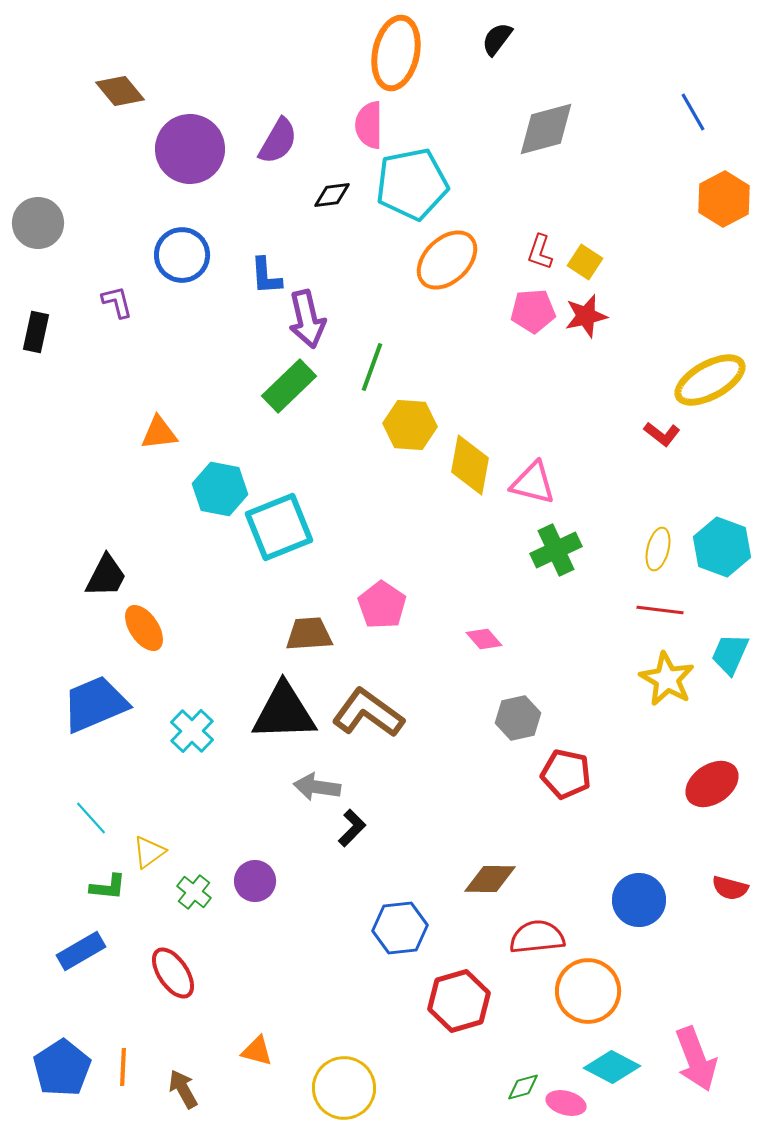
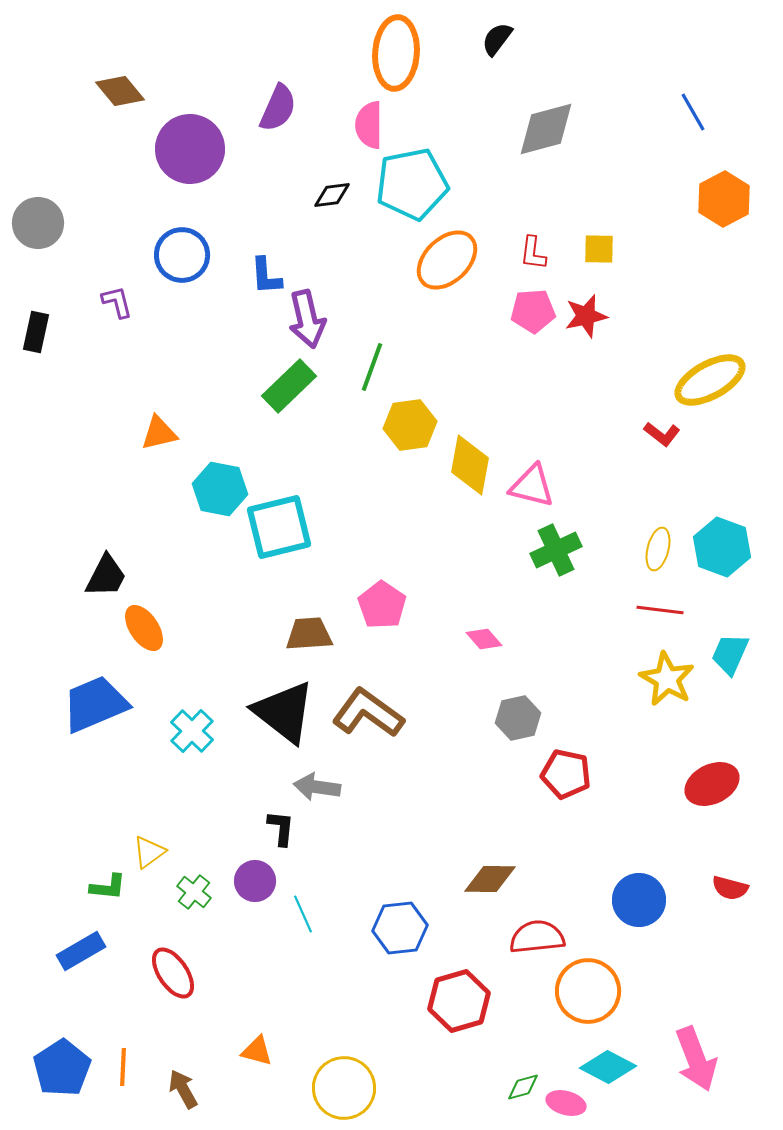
orange ellipse at (396, 53): rotated 8 degrees counterclockwise
purple semicircle at (278, 141): moved 33 px up; rotated 6 degrees counterclockwise
red L-shape at (540, 252): moved 7 px left, 1 px down; rotated 12 degrees counterclockwise
yellow square at (585, 262): moved 14 px right, 13 px up; rotated 32 degrees counterclockwise
yellow hexagon at (410, 425): rotated 12 degrees counterclockwise
orange triangle at (159, 433): rotated 6 degrees counterclockwise
pink triangle at (533, 483): moved 1 px left, 3 px down
cyan square at (279, 527): rotated 8 degrees clockwise
black triangle at (284, 712): rotated 40 degrees clockwise
red ellipse at (712, 784): rotated 8 degrees clockwise
cyan line at (91, 818): moved 212 px right, 96 px down; rotated 18 degrees clockwise
black L-shape at (352, 828): moved 71 px left; rotated 39 degrees counterclockwise
cyan diamond at (612, 1067): moved 4 px left
